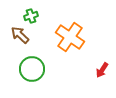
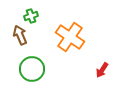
brown arrow: rotated 24 degrees clockwise
